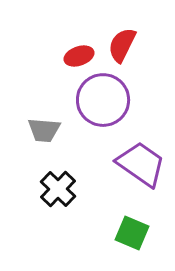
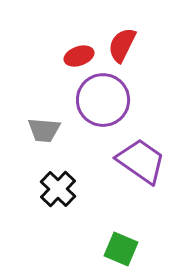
purple trapezoid: moved 3 px up
green square: moved 11 px left, 16 px down
